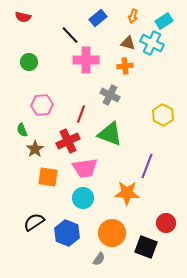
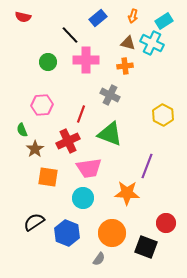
green circle: moved 19 px right
pink trapezoid: moved 4 px right
